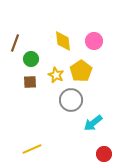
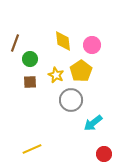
pink circle: moved 2 px left, 4 px down
green circle: moved 1 px left
